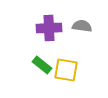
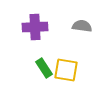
purple cross: moved 14 px left, 1 px up
green rectangle: moved 2 px right, 3 px down; rotated 18 degrees clockwise
